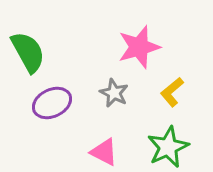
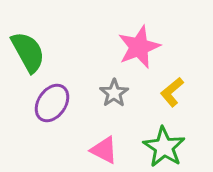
pink star: rotated 6 degrees counterclockwise
gray star: rotated 12 degrees clockwise
purple ellipse: rotated 30 degrees counterclockwise
green star: moved 4 px left; rotated 15 degrees counterclockwise
pink triangle: moved 2 px up
